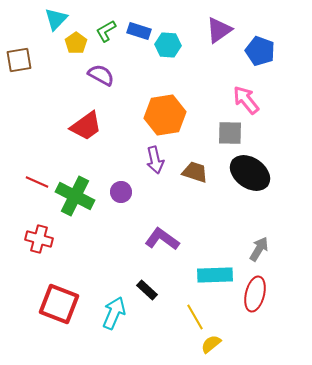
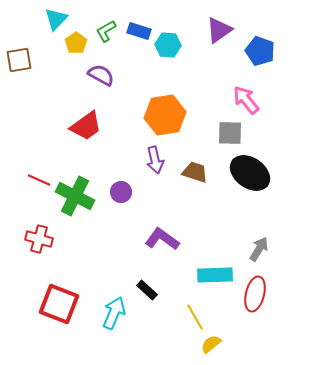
red line: moved 2 px right, 2 px up
